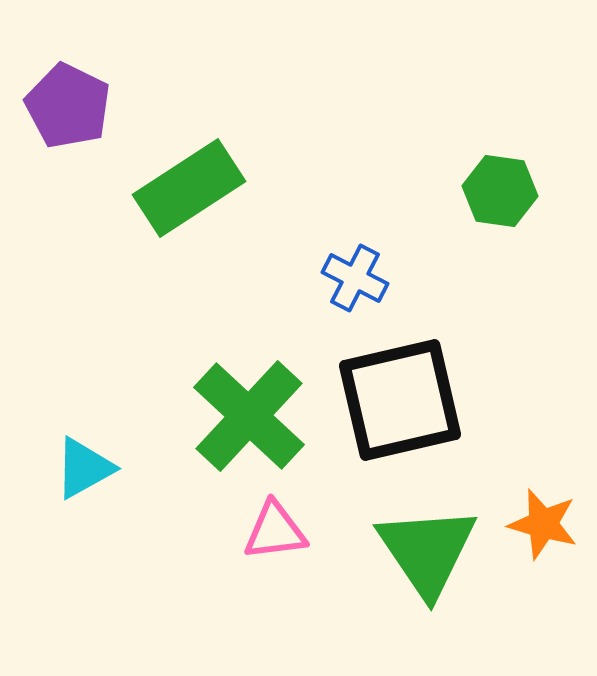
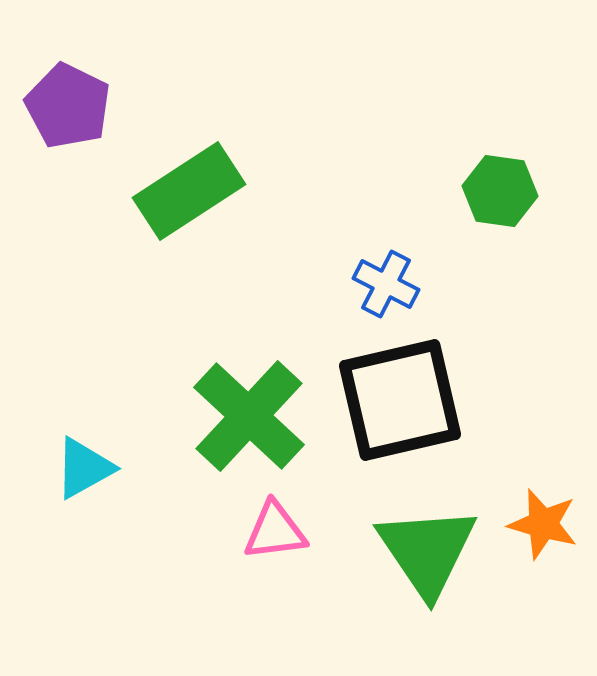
green rectangle: moved 3 px down
blue cross: moved 31 px right, 6 px down
